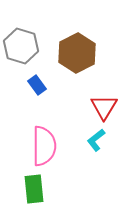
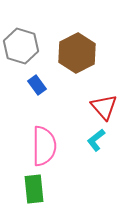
red triangle: rotated 12 degrees counterclockwise
